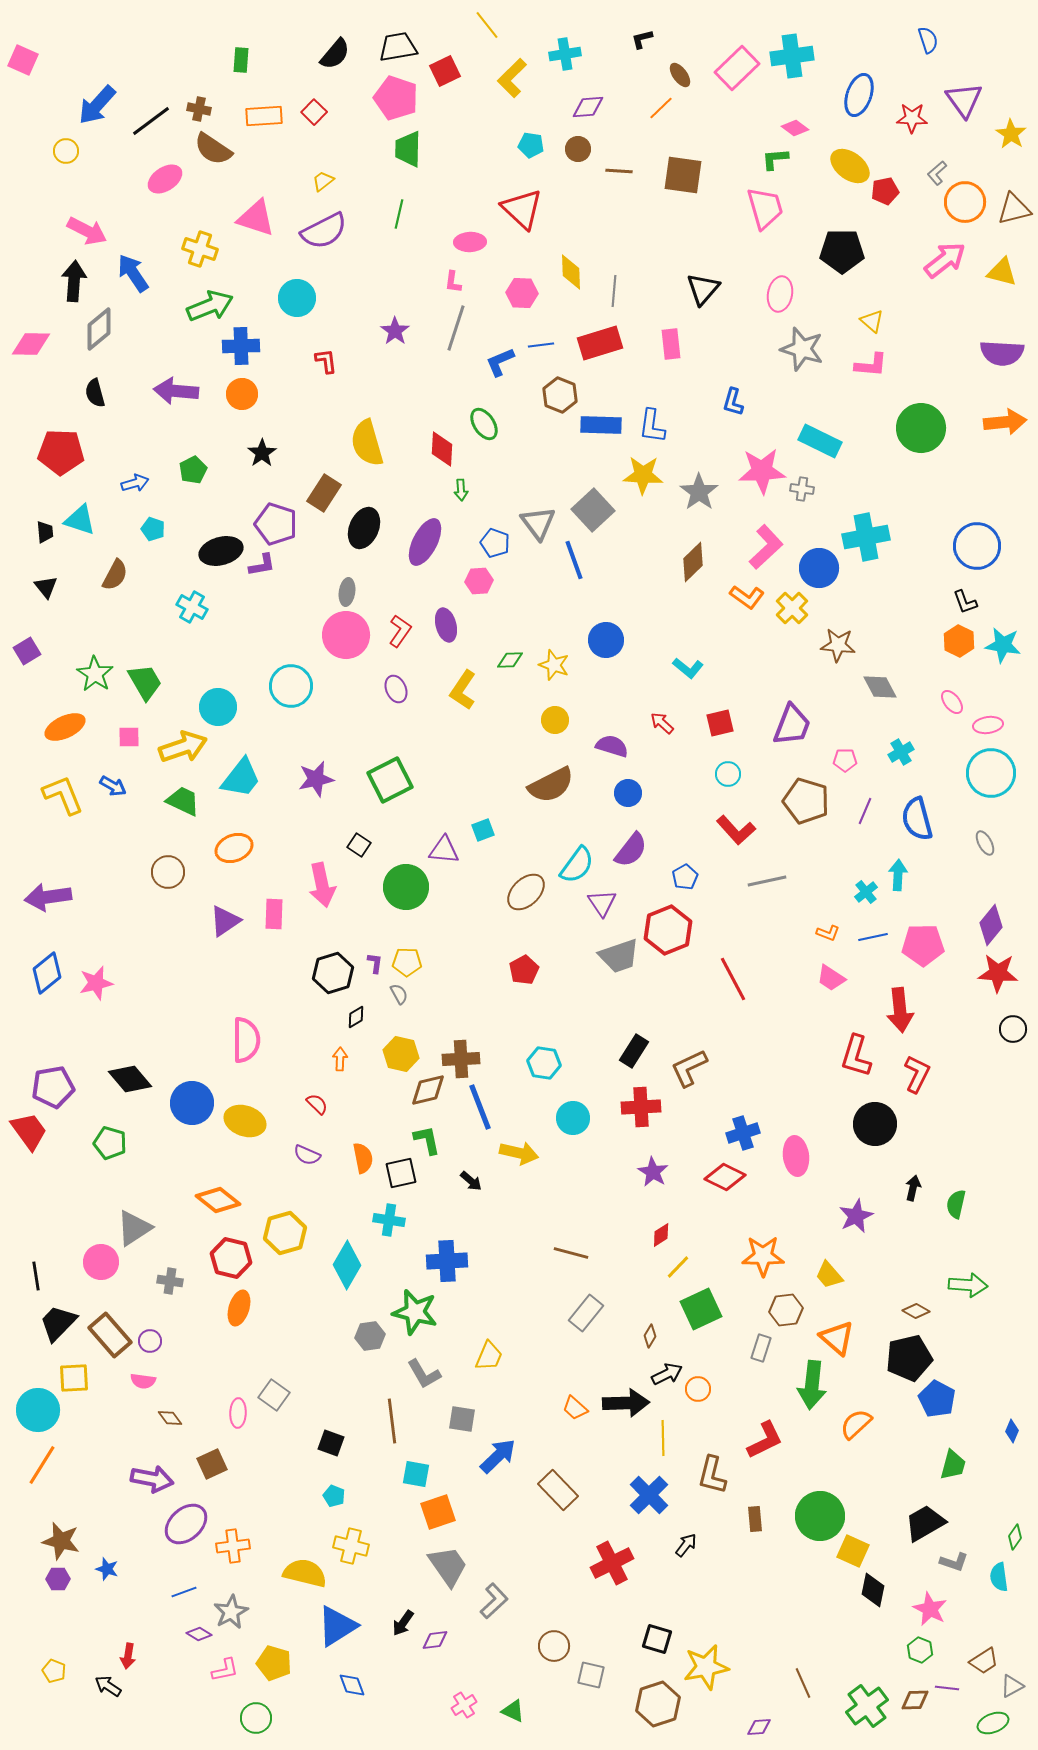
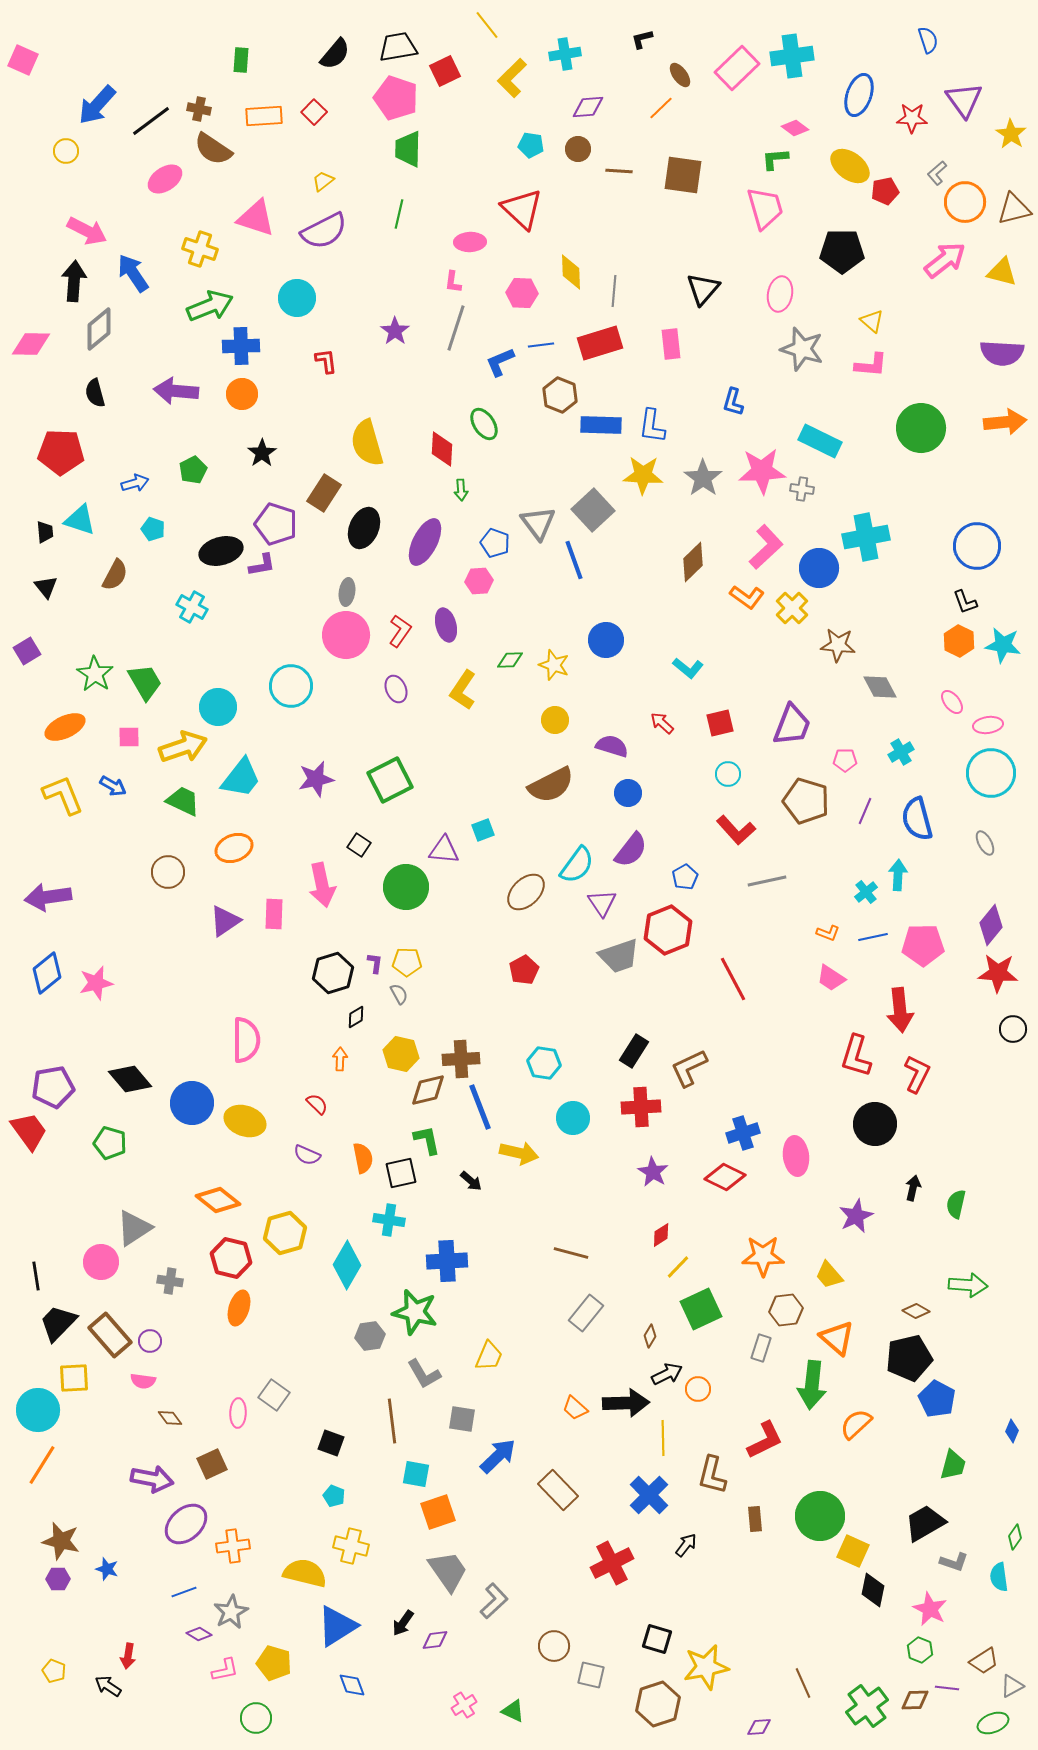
gray star at (699, 492): moved 4 px right, 14 px up
gray trapezoid at (448, 1566): moved 5 px down
